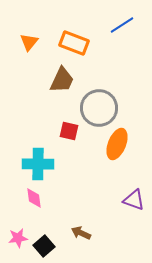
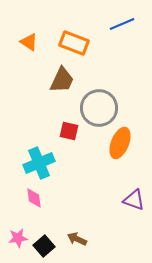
blue line: moved 1 px up; rotated 10 degrees clockwise
orange triangle: rotated 36 degrees counterclockwise
orange ellipse: moved 3 px right, 1 px up
cyan cross: moved 1 px right, 1 px up; rotated 24 degrees counterclockwise
brown arrow: moved 4 px left, 6 px down
